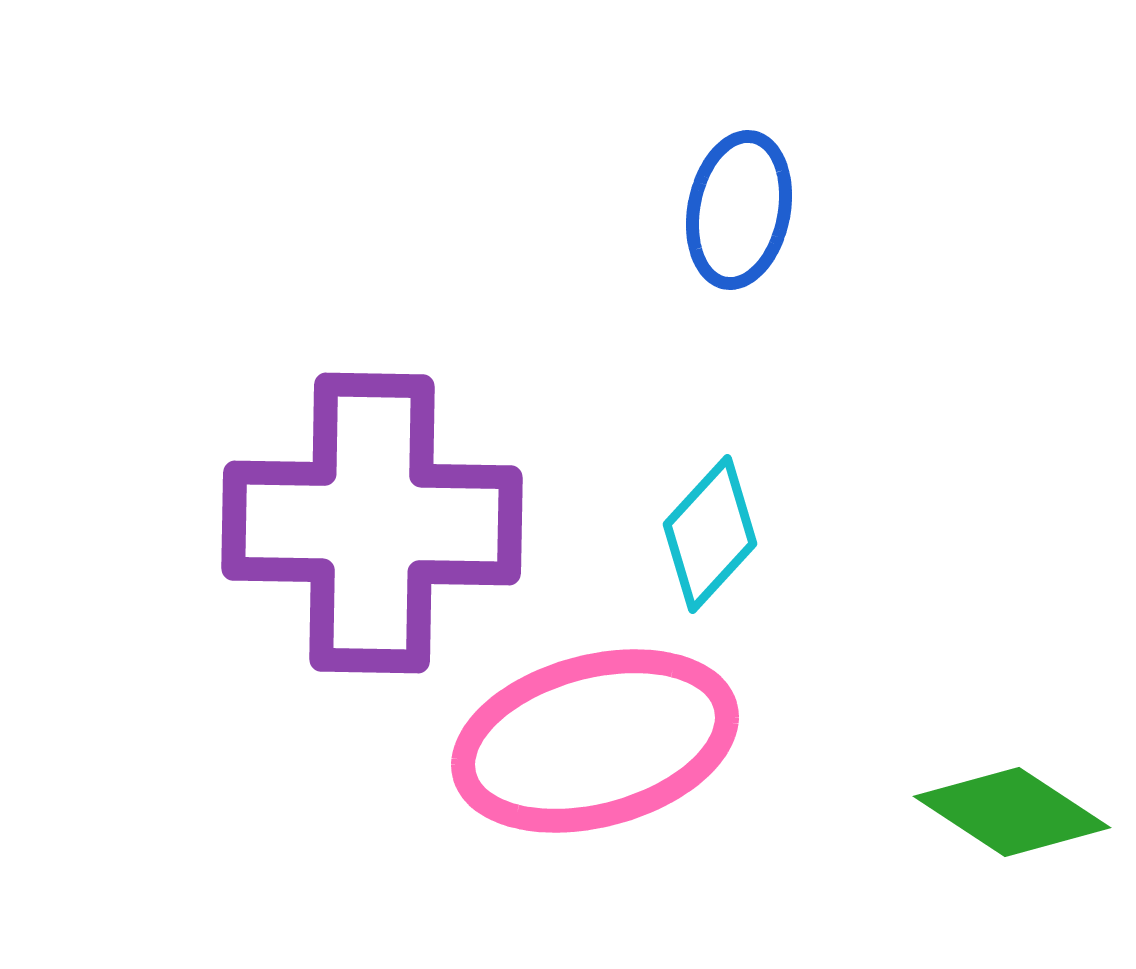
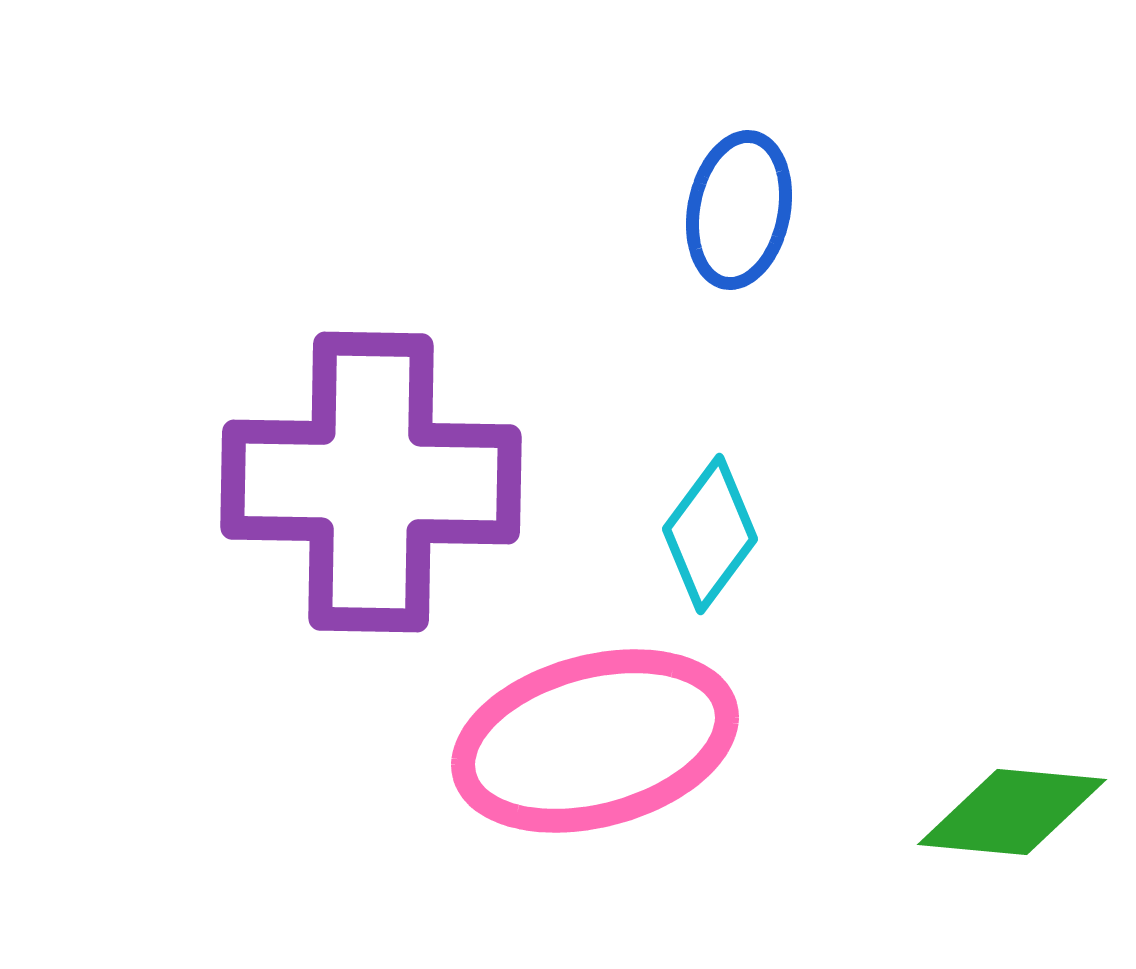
purple cross: moved 1 px left, 41 px up
cyan diamond: rotated 6 degrees counterclockwise
green diamond: rotated 28 degrees counterclockwise
